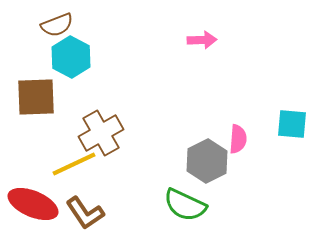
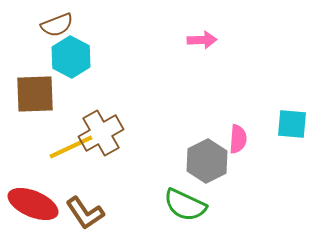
brown square: moved 1 px left, 3 px up
yellow line: moved 3 px left, 17 px up
